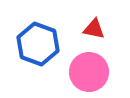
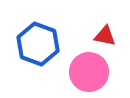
red triangle: moved 11 px right, 7 px down
